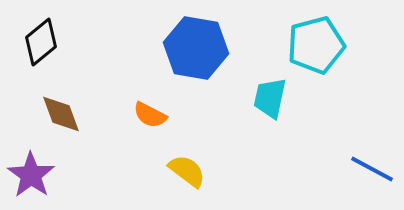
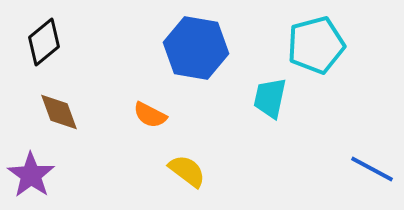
black diamond: moved 3 px right
brown diamond: moved 2 px left, 2 px up
